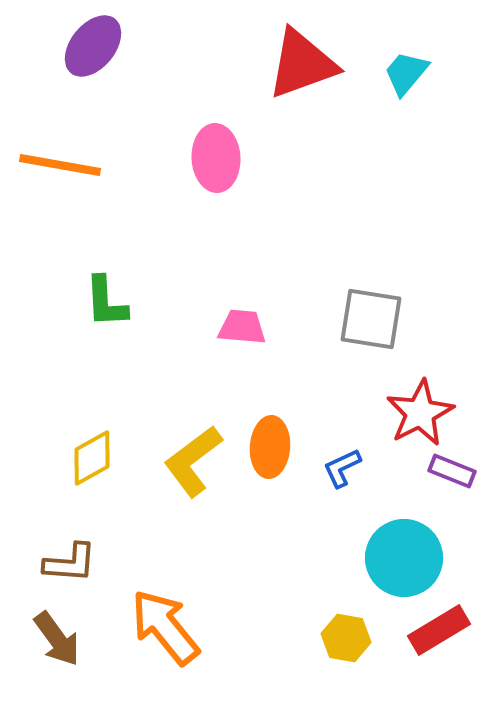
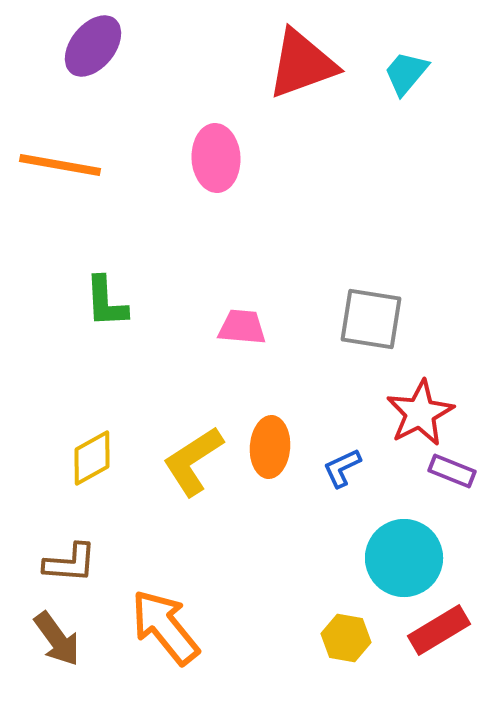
yellow L-shape: rotated 4 degrees clockwise
